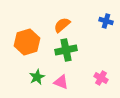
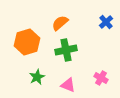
blue cross: moved 1 px down; rotated 32 degrees clockwise
orange semicircle: moved 2 px left, 2 px up
pink triangle: moved 7 px right, 3 px down
